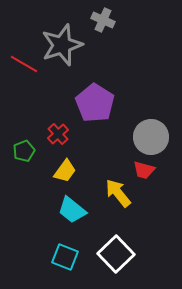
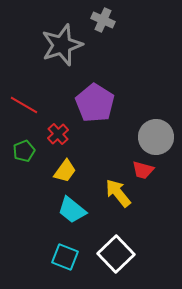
red line: moved 41 px down
gray circle: moved 5 px right
red trapezoid: moved 1 px left
